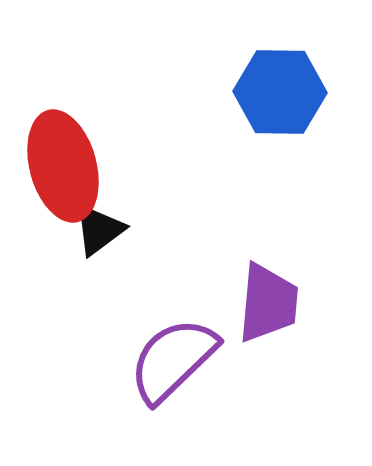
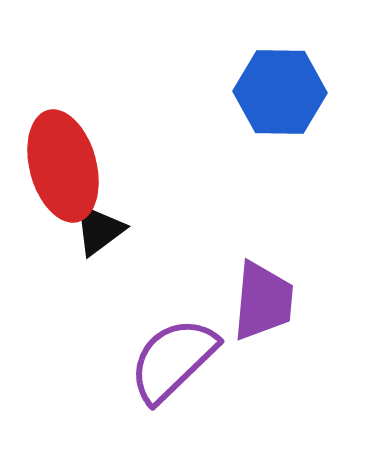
purple trapezoid: moved 5 px left, 2 px up
